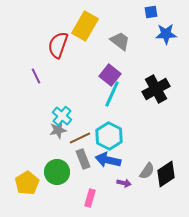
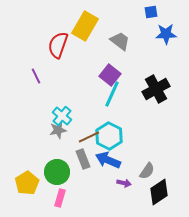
brown line: moved 9 px right, 1 px up
blue arrow: rotated 10 degrees clockwise
black diamond: moved 7 px left, 18 px down
pink rectangle: moved 30 px left
